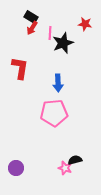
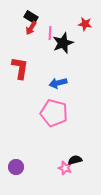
red arrow: moved 1 px left
blue arrow: rotated 78 degrees clockwise
pink pentagon: rotated 20 degrees clockwise
purple circle: moved 1 px up
